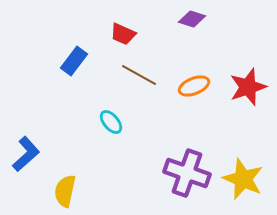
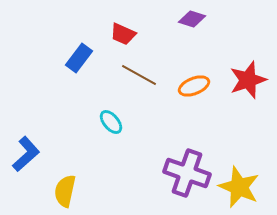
blue rectangle: moved 5 px right, 3 px up
red star: moved 7 px up
yellow star: moved 4 px left, 8 px down
